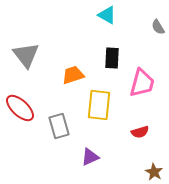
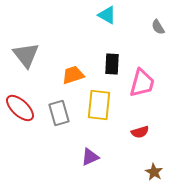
black rectangle: moved 6 px down
gray rectangle: moved 13 px up
